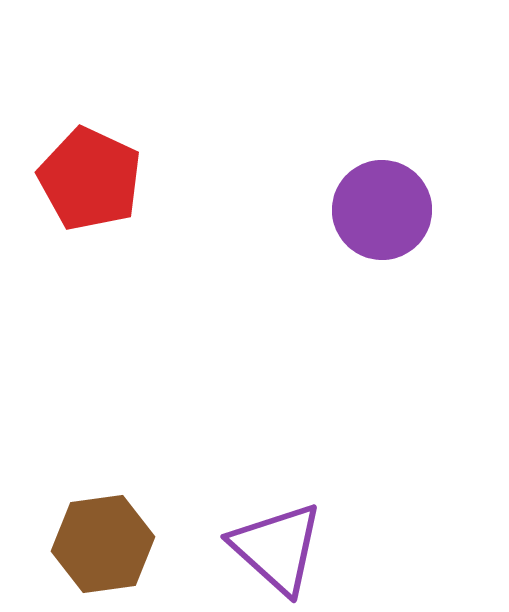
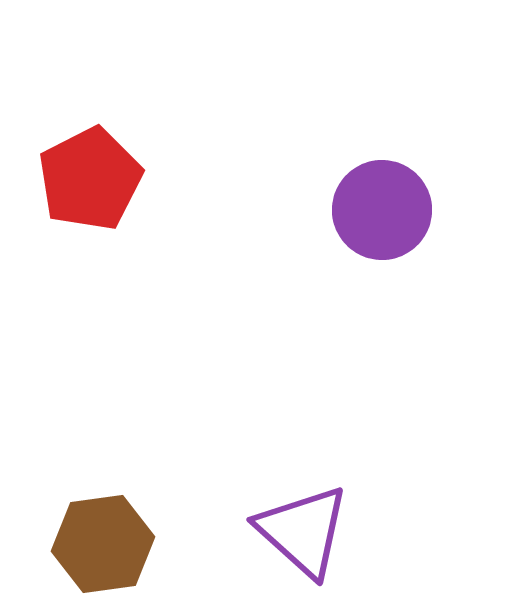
red pentagon: rotated 20 degrees clockwise
purple triangle: moved 26 px right, 17 px up
